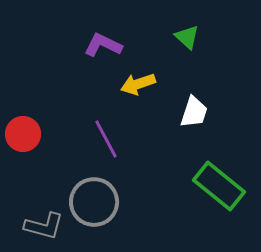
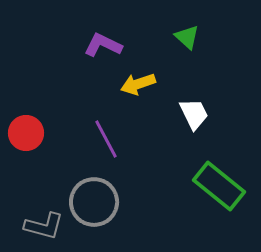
white trapezoid: moved 2 px down; rotated 44 degrees counterclockwise
red circle: moved 3 px right, 1 px up
